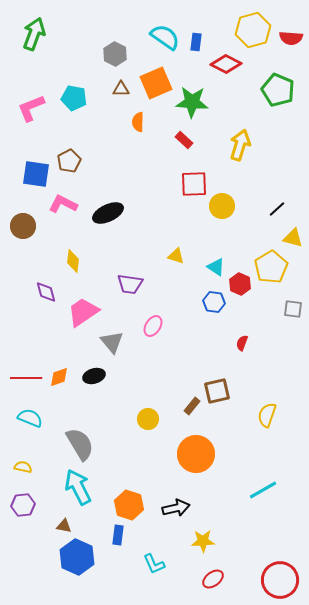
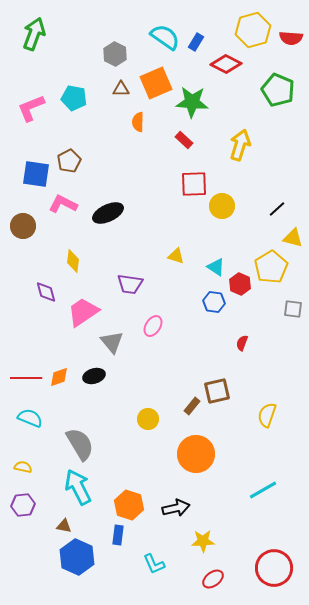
blue rectangle at (196, 42): rotated 24 degrees clockwise
red circle at (280, 580): moved 6 px left, 12 px up
